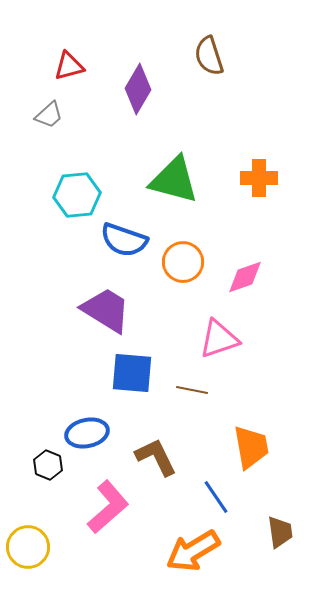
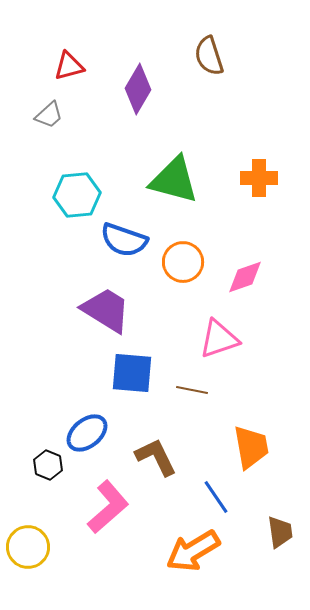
blue ellipse: rotated 27 degrees counterclockwise
